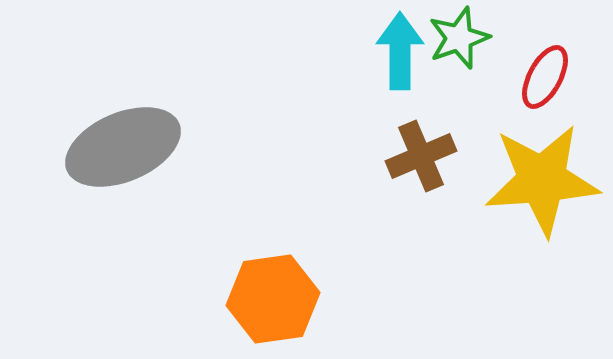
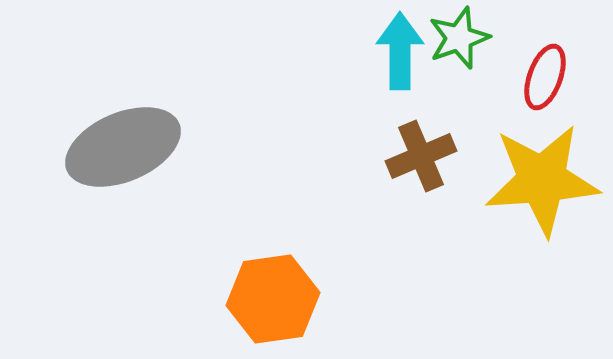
red ellipse: rotated 8 degrees counterclockwise
